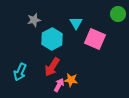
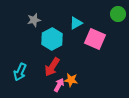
cyan triangle: rotated 32 degrees clockwise
